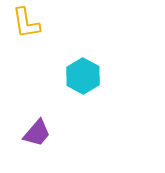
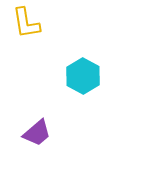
purple trapezoid: rotated 8 degrees clockwise
